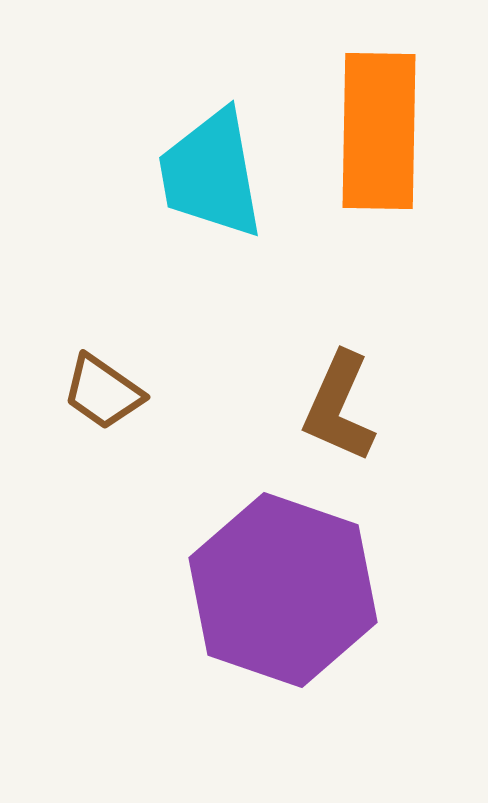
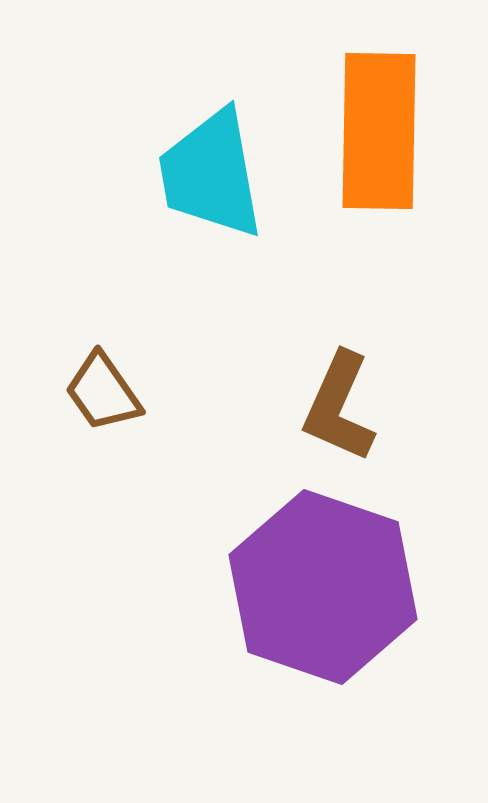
brown trapezoid: rotated 20 degrees clockwise
purple hexagon: moved 40 px right, 3 px up
